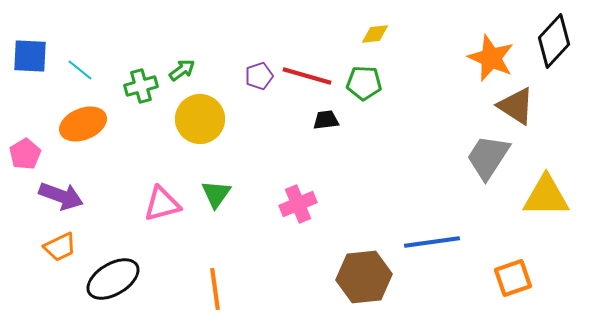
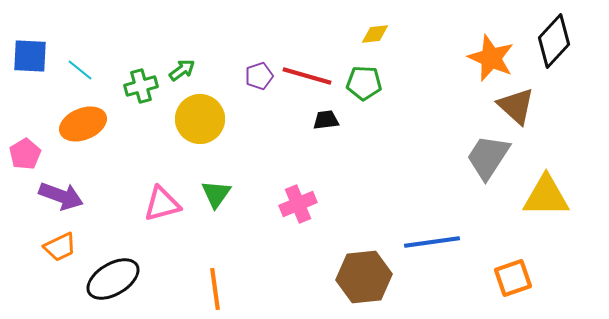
brown triangle: rotated 9 degrees clockwise
